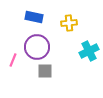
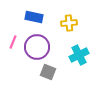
cyan cross: moved 10 px left, 4 px down
pink line: moved 18 px up
gray square: moved 3 px right, 1 px down; rotated 21 degrees clockwise
